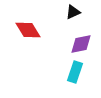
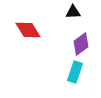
black triangle: rotated 21 degrees clockwise
purple diamond: rotated 25 degrees counterclockwise
